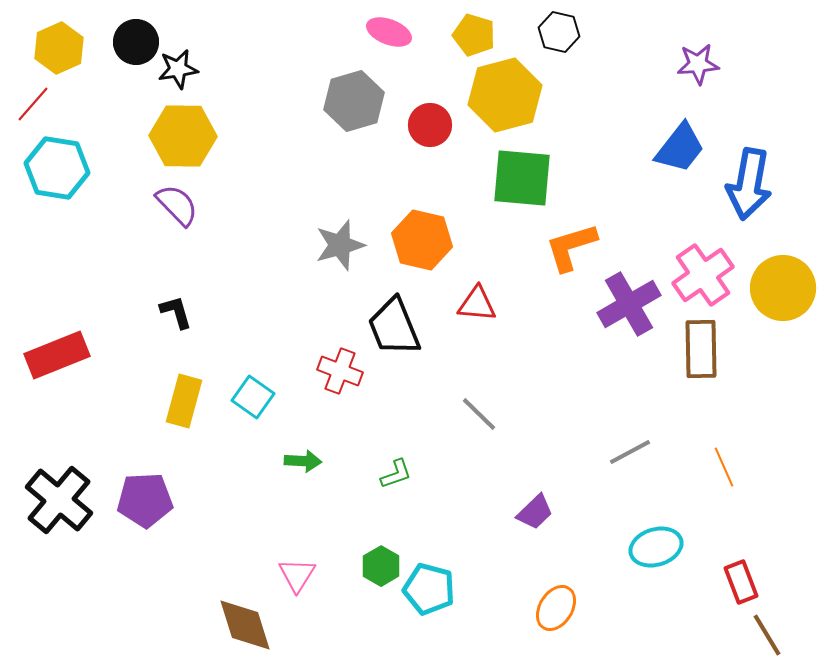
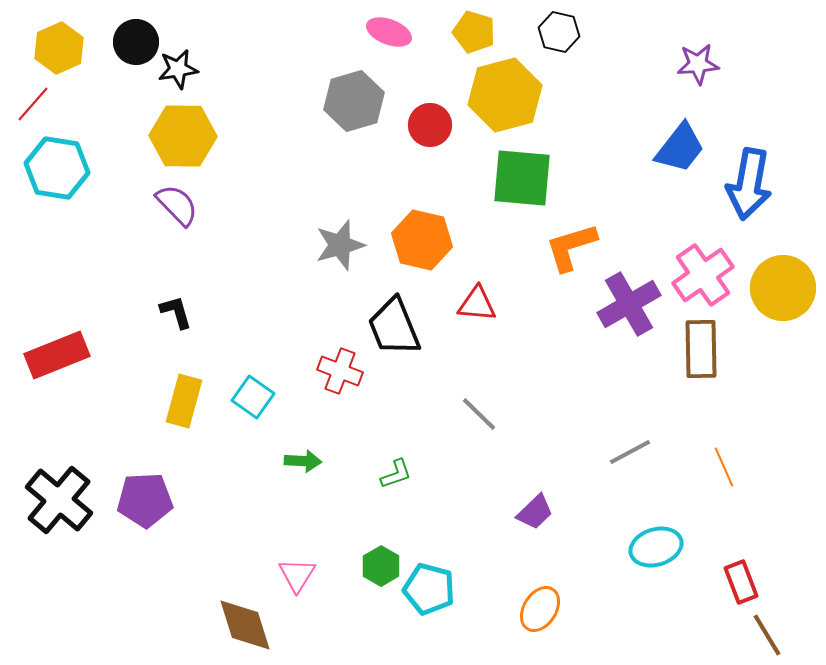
yellow pentagon at (474, 35): moved 3 px up
orange ellipse at (556, 608): moved 16 px left, 1 px down
